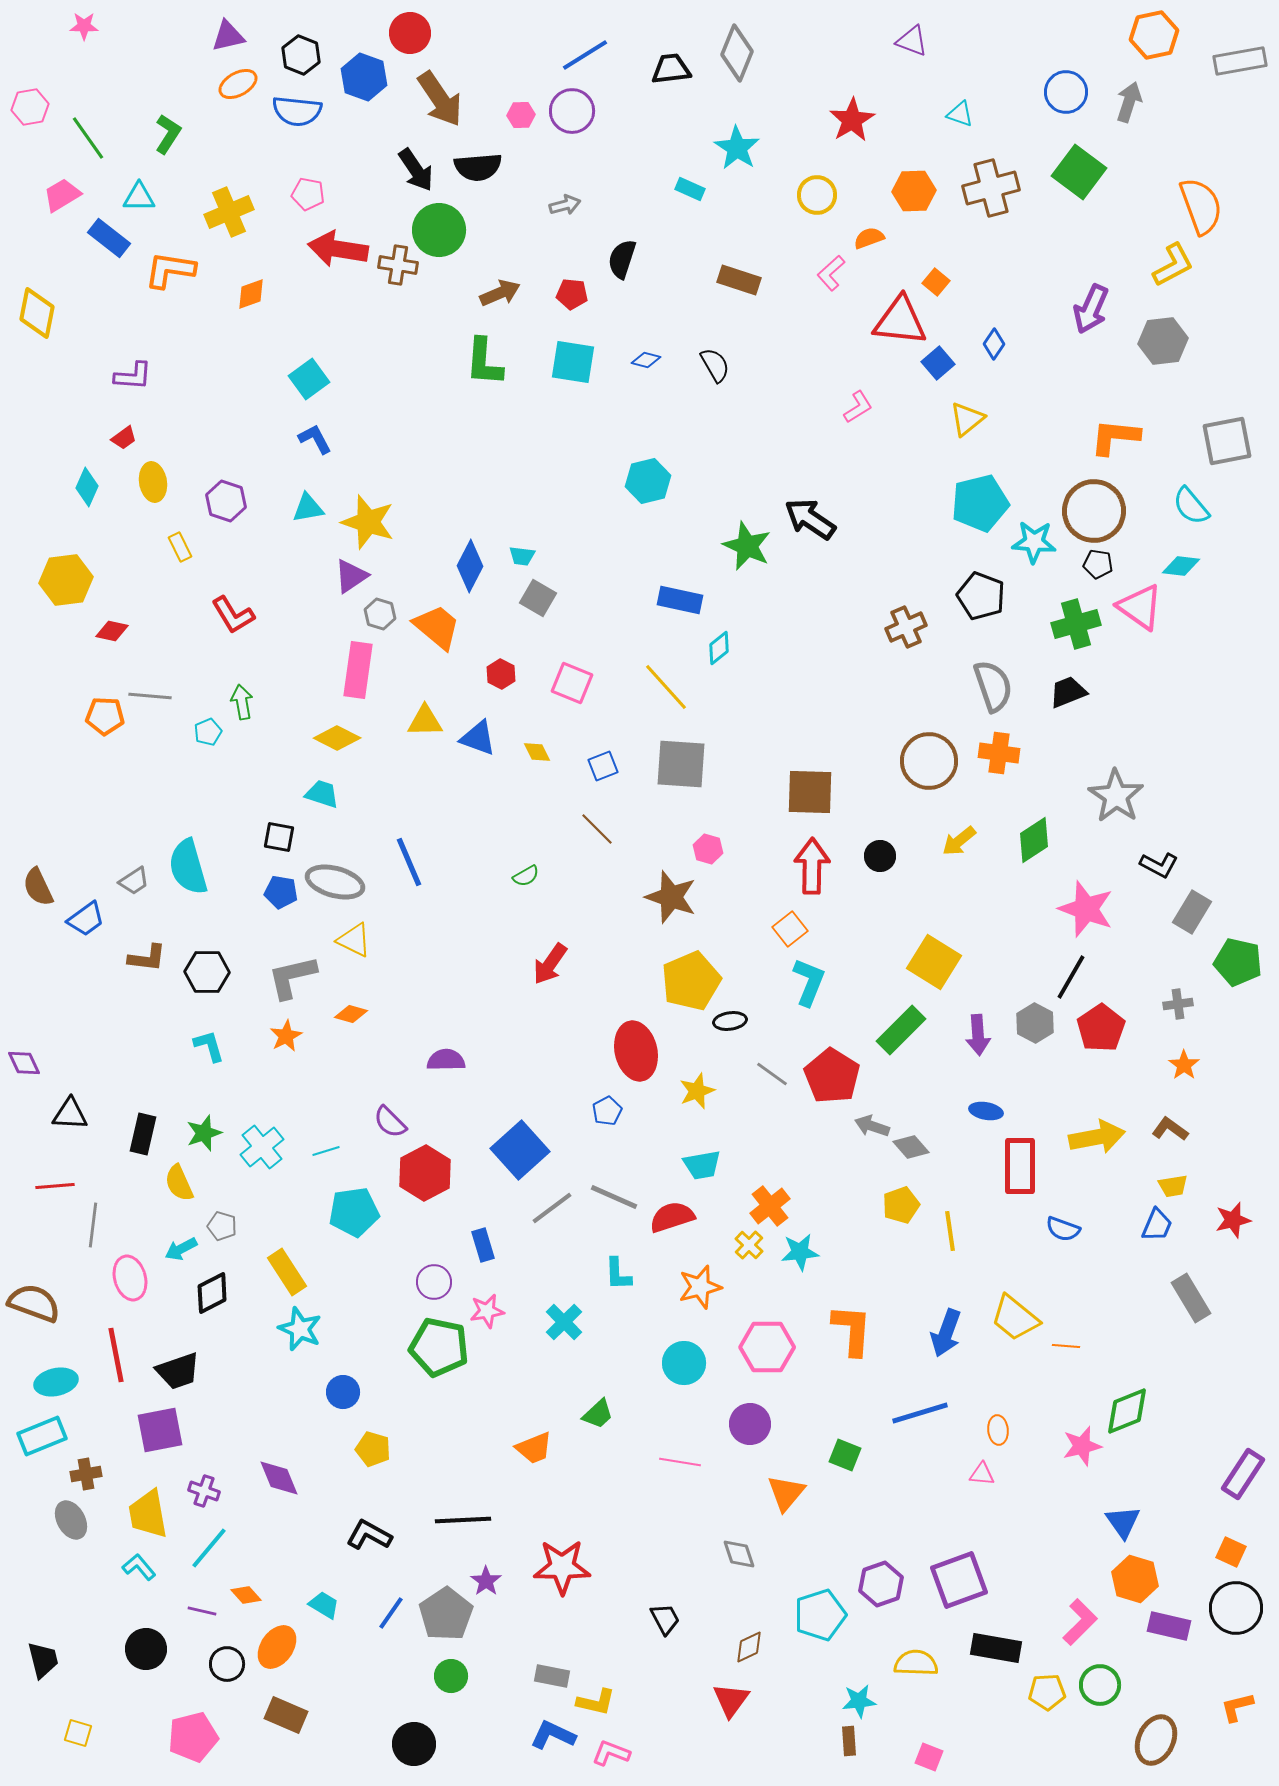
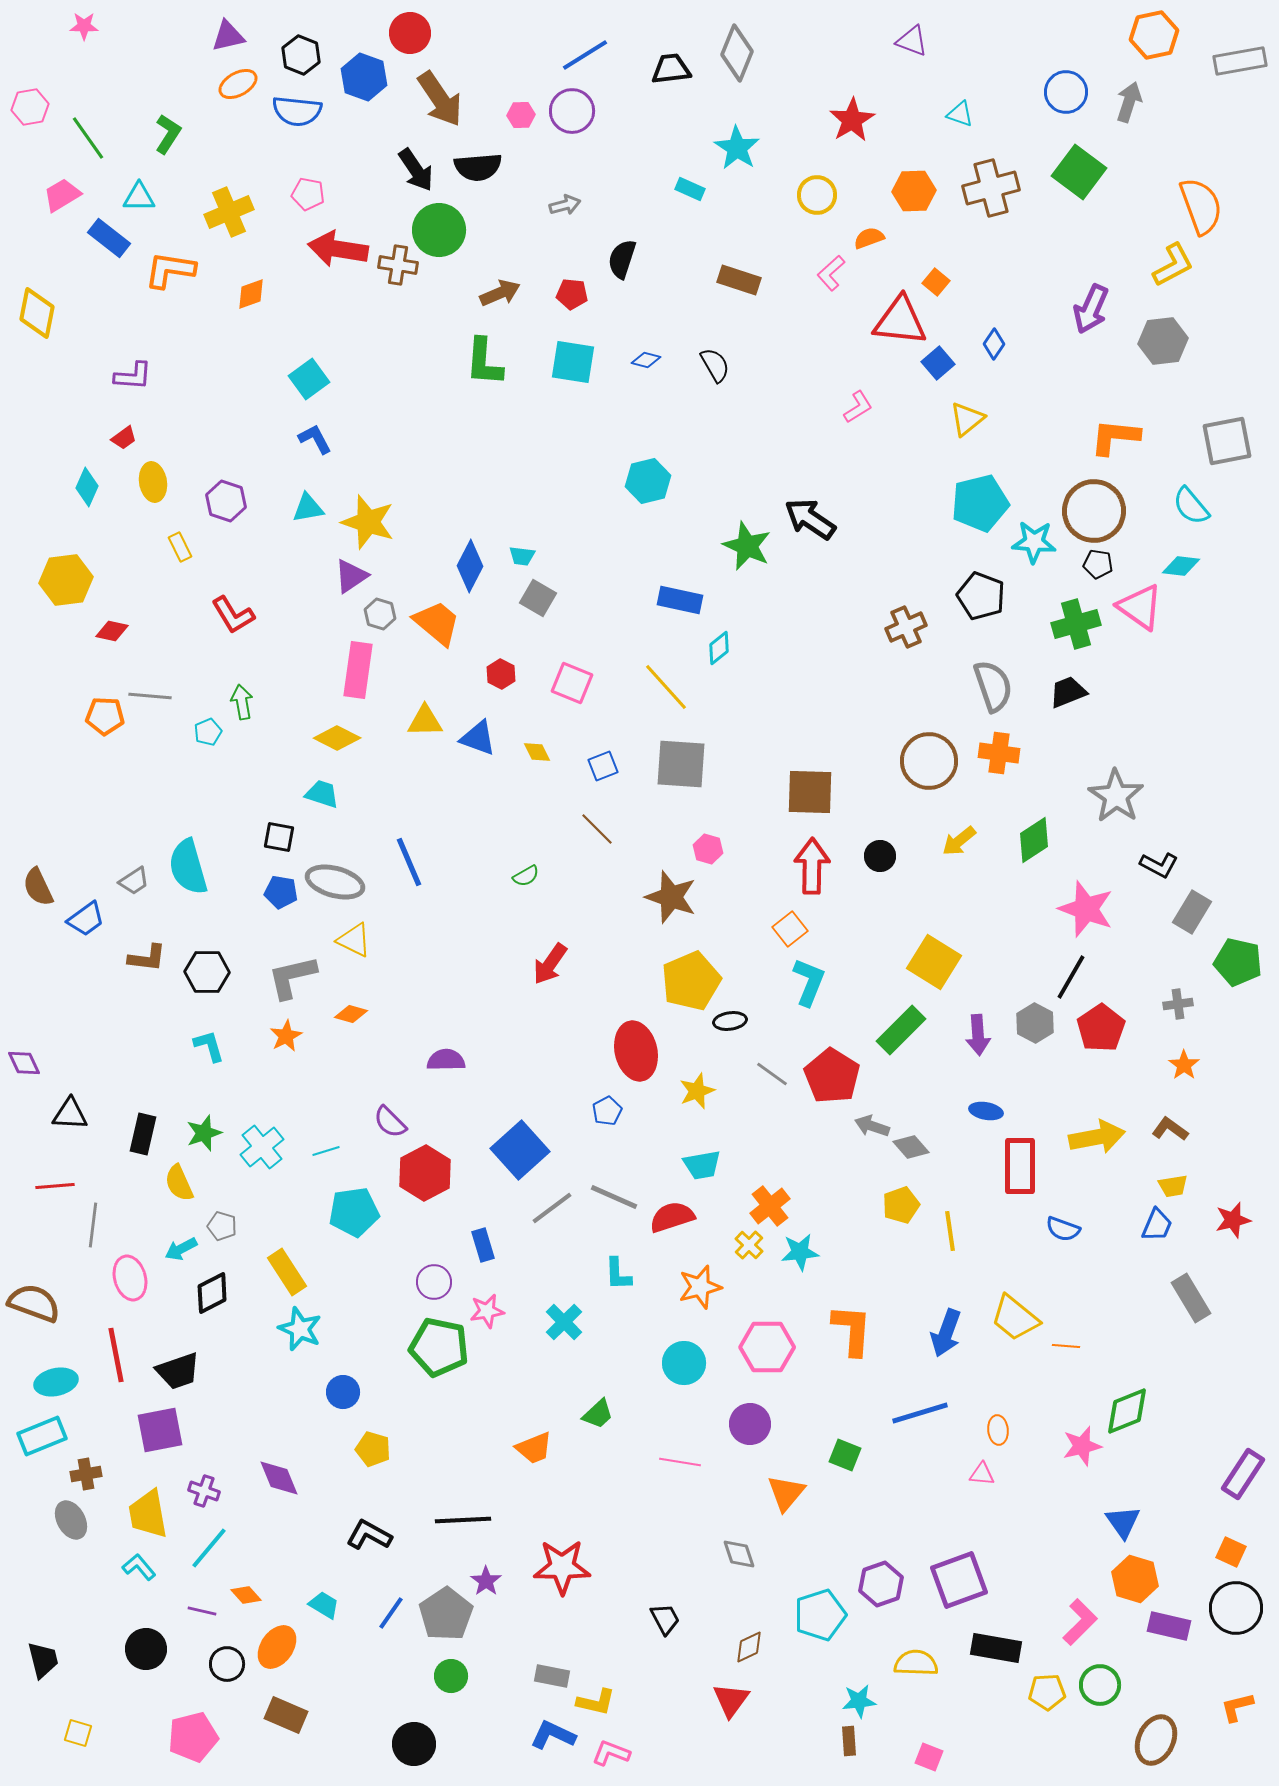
orange trapezoid at (437, 627): moved 4 px up
